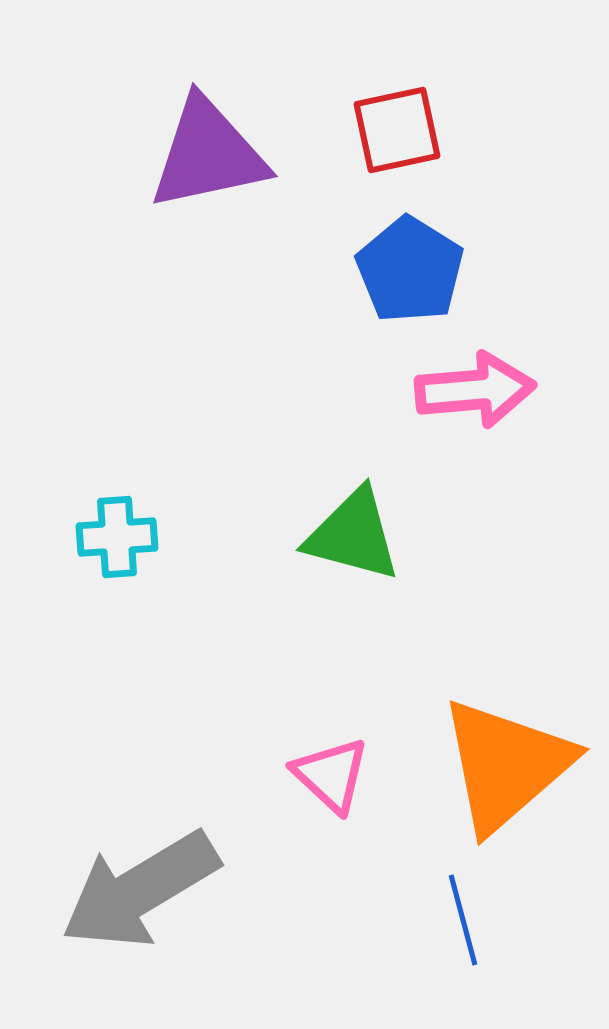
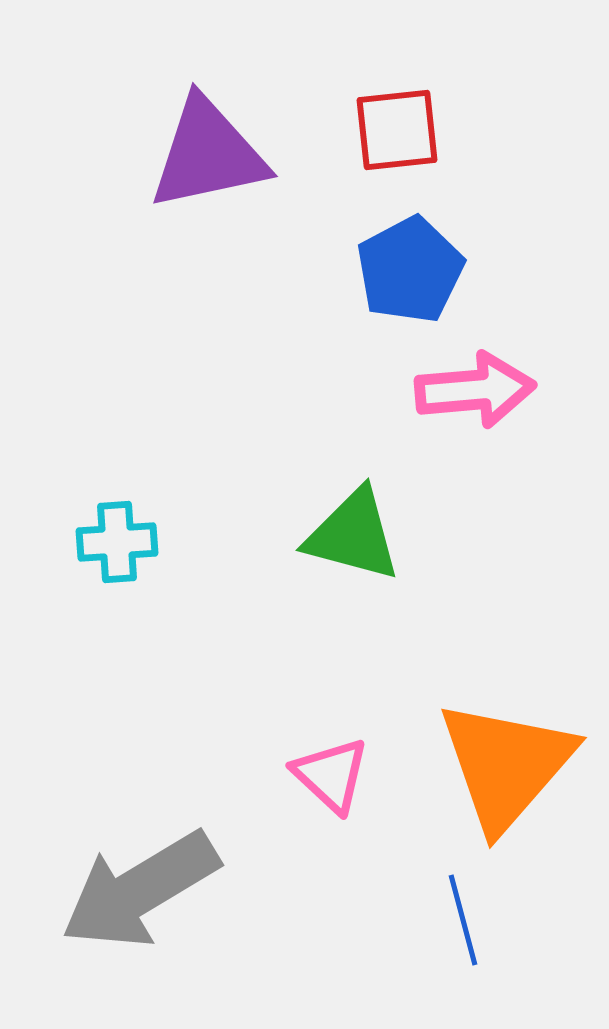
red square: rotated 6 degrees clockwise
blue pentagon: rotated 12 degrees clockwise
cyan cross: moved 5 px down
orange triangle: rotated 8 degrees counterclockwise
